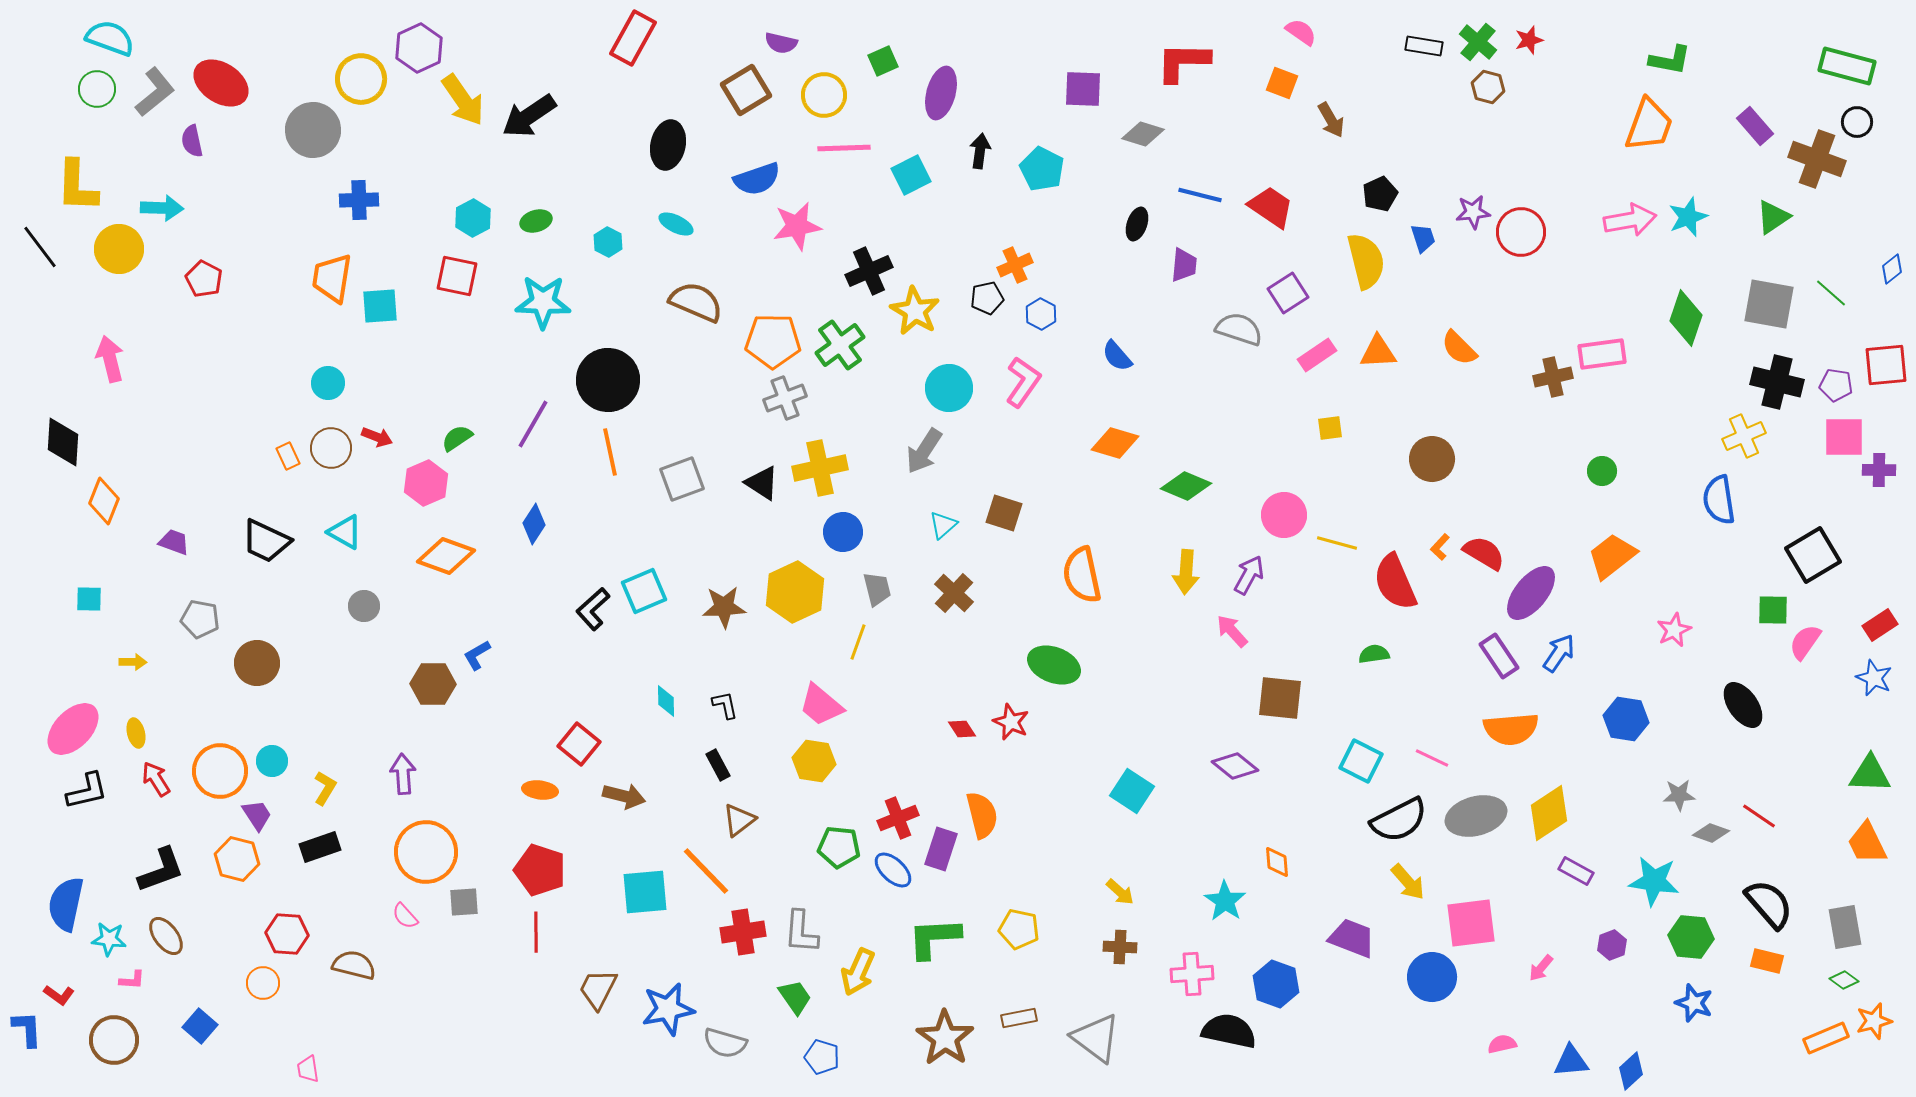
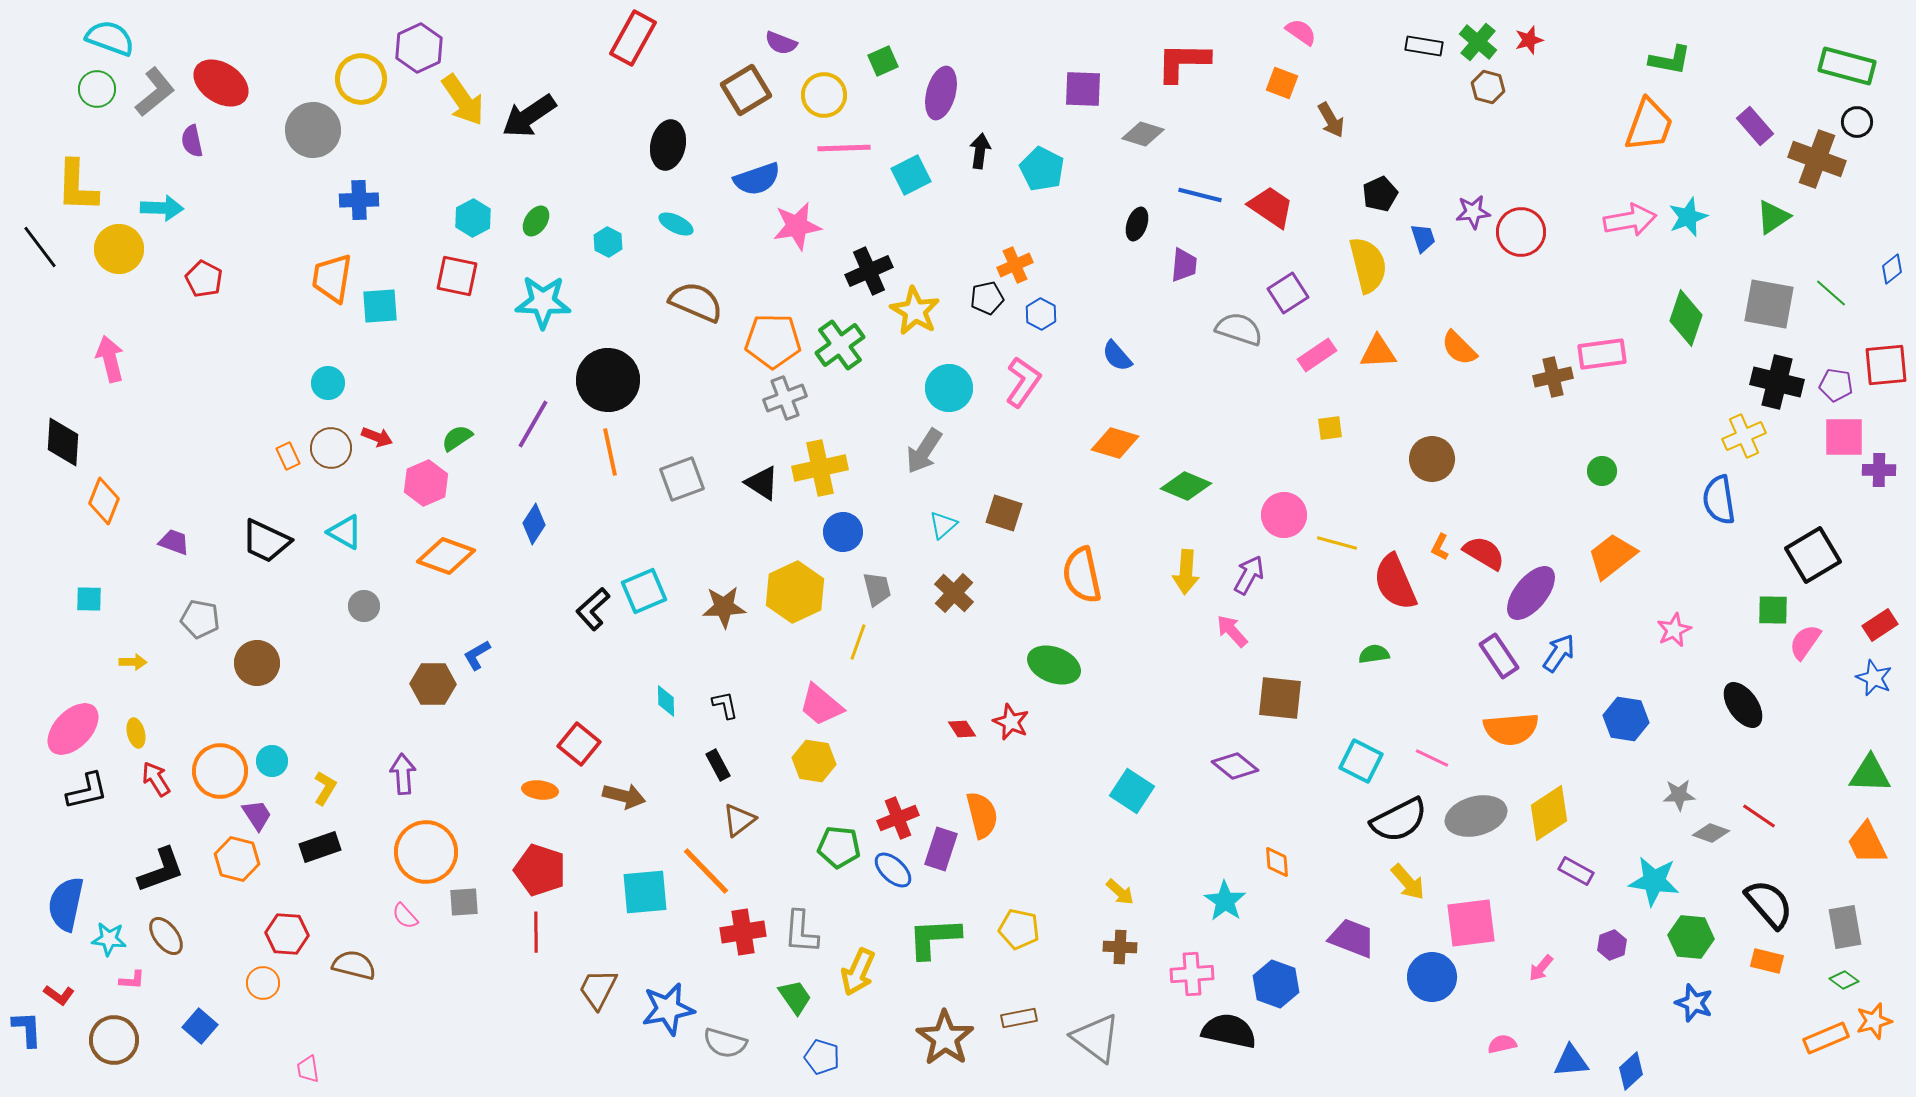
purple semicircle at (781, 43): rotated 8 degrees clockwise
green ellipse at (536, 221): rotated 40 degrees counterclockwise
yellow semicircle at (1366, 261): moved 2 px right, 4 px down
orange L-shape at (1440, 547): rotated 16 degrees counterclockwise
